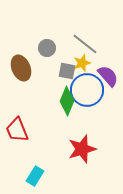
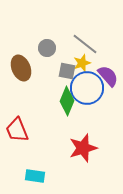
blue circle: moved 2 px up
red star: moved 1 px right, 1 px up
cyan rectangle: rotated 66 degrees clockwise
